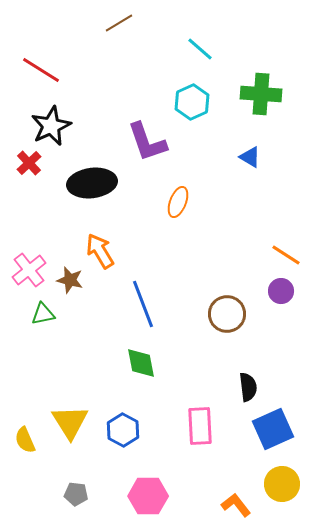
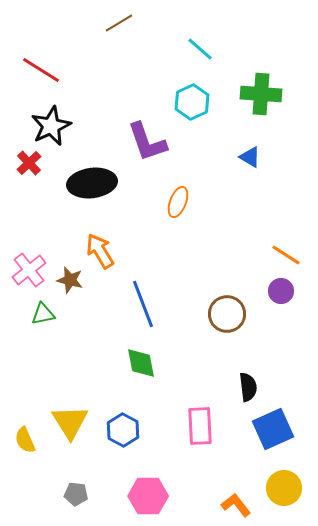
yellow circle: moved 2 px right, 4 px down
